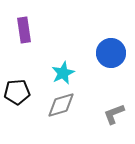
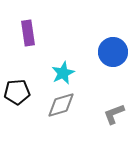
purple rectangle: moved 4 px right, 3 px down
blue circle: moved 2 px right, 1 px up
